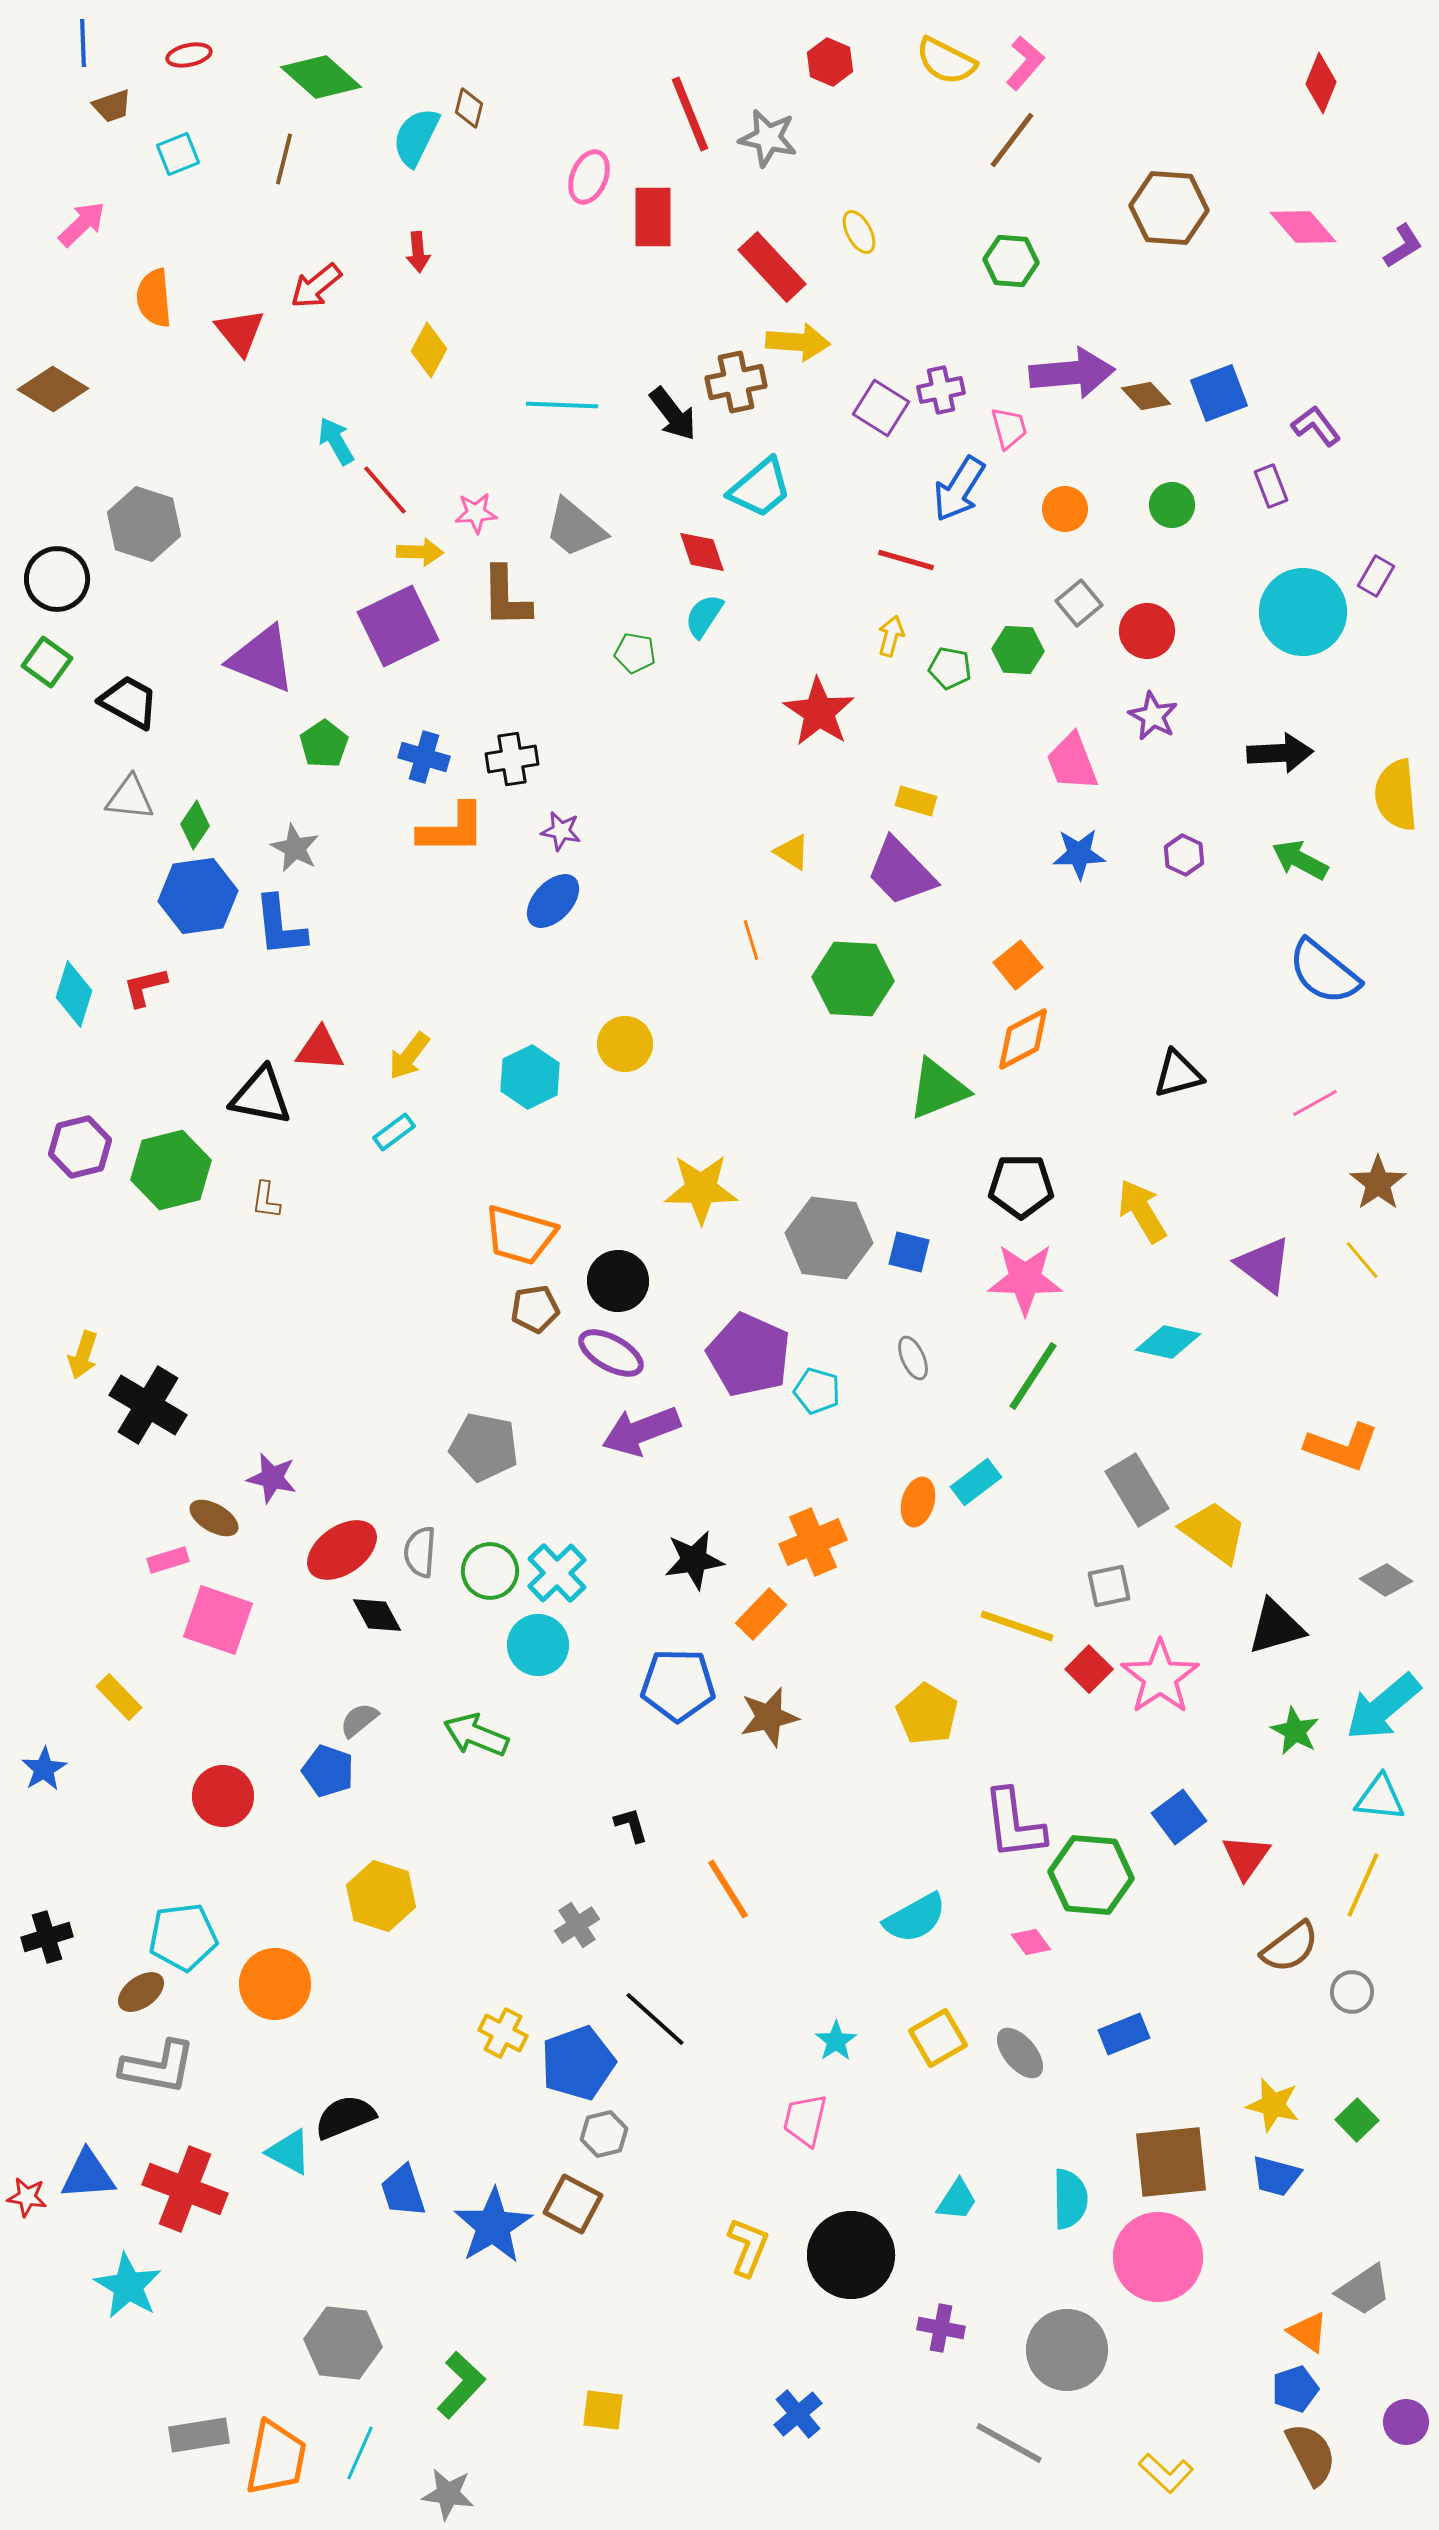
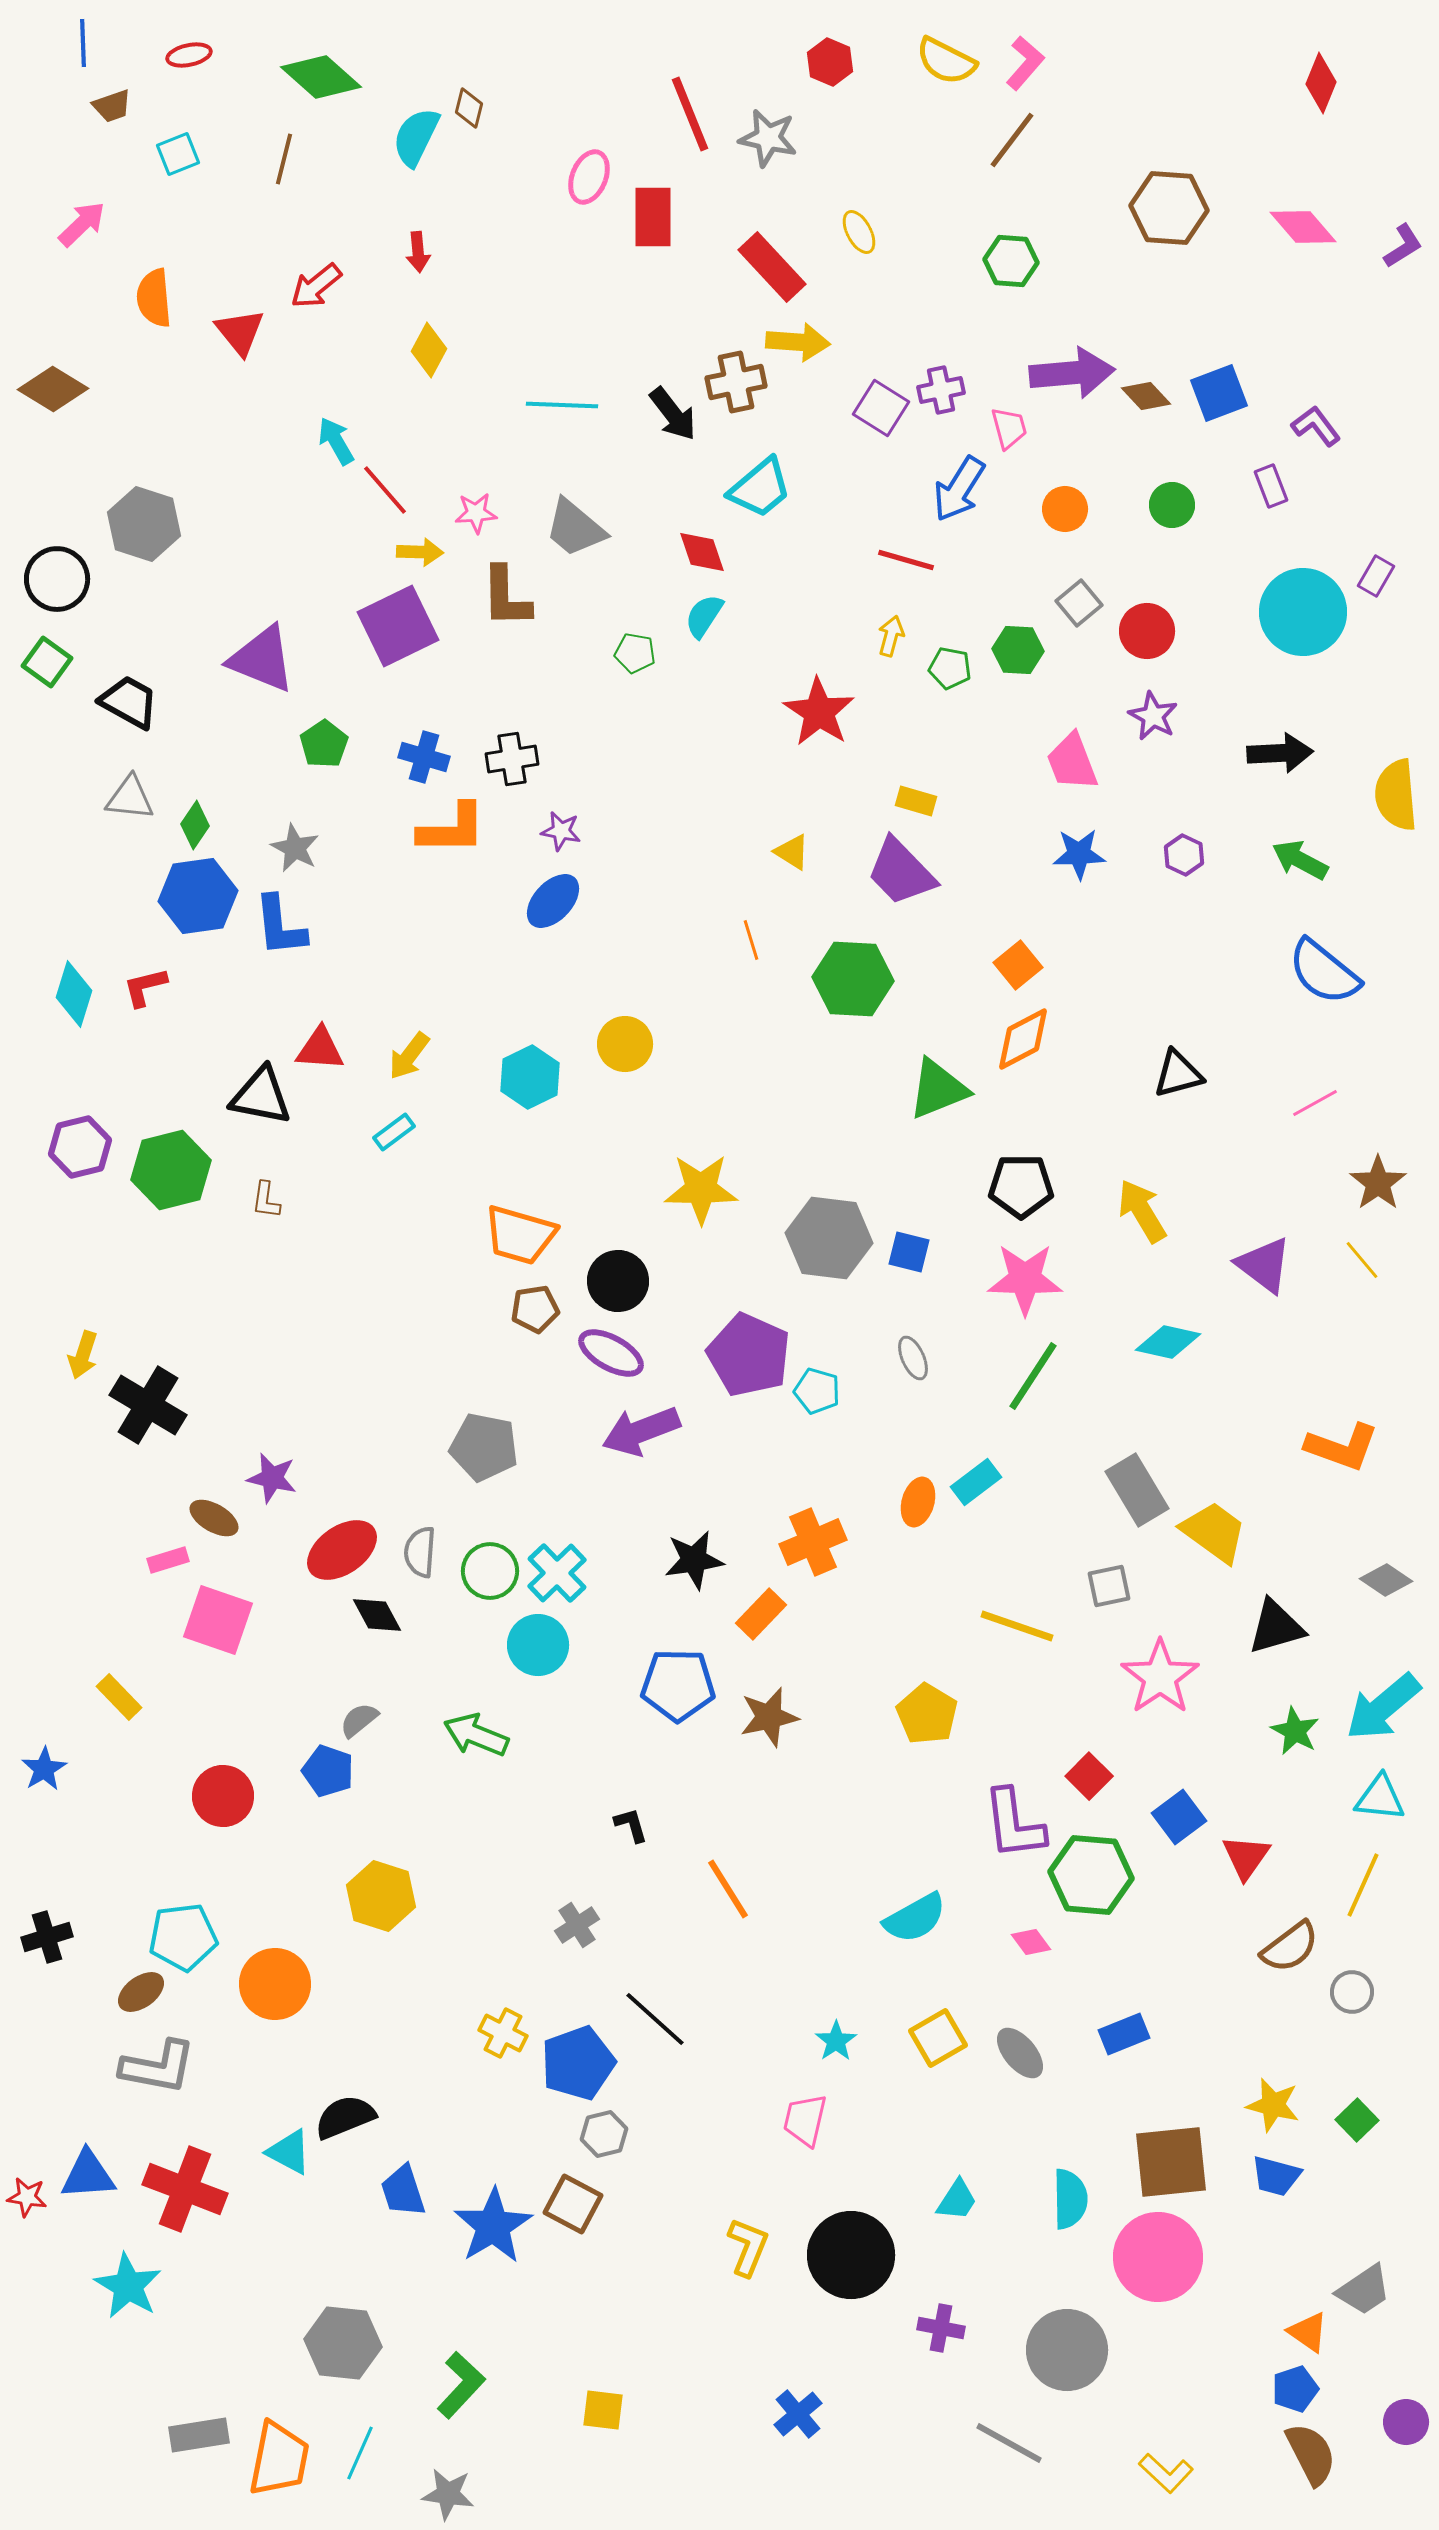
red square at (1089, 1669): moved 107 px down
orange trapezoid at (276, 2458): moved 3 px right, 1 px down
